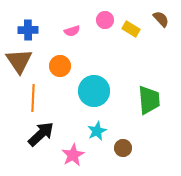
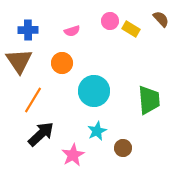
pink circle: moved 5 px right, 1 px down
orange circle: moved 2 px right, 3 px up
orange line: moved 2 px down; rotated 28 degrees clockwise
